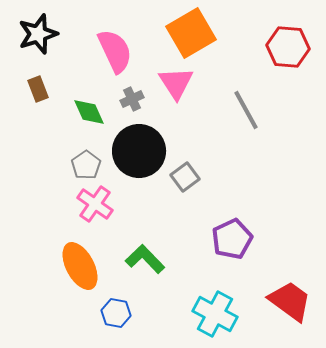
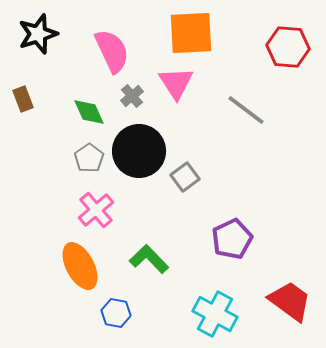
orange square: rotated 27 degrees clockwise
pink semicircle: moved 3 px left
brown rectangle: moved 15 px left, 10 px down
gray cross: moved 3 px up; rotated 15 degrees counterclockwise
gray line: rotated 24 degrees counterclockwise
gray pentagon: moved 3 px right, 7 px up
pink cross: moved 1 px right, 6 px down; rotated 15 degrees clockwise
green L-shape: moved 4 px right
